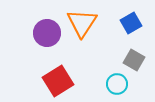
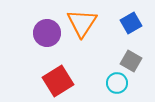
gray square: moved 3 px left, 1 px down
cyan circle: moved 1 px up
